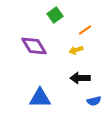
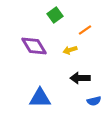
yellow arrow: moved 6 px left
